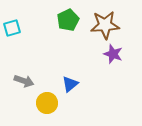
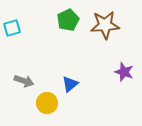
purple star: moved 11 px right, 18 px down
